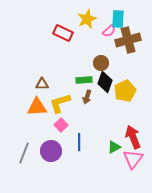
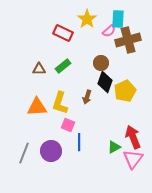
yellow star: rotated 12 degrees counterclockwise
green rectangle: moved 21 px left, 14 px up; rotated 35 degrees counterclockwise
brown triangle: moved 3 px left, 15 px up
yellow L-shape: rotated 55 degrees counterclockwise
pink square: moved 7 px right; rotated 24 degrees counterclockwise
